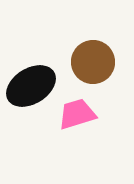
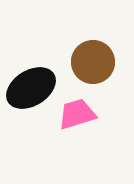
black ellipse: moved 2 px down
